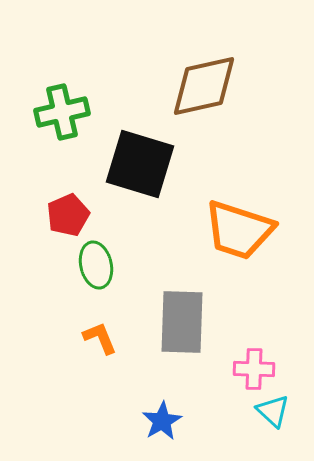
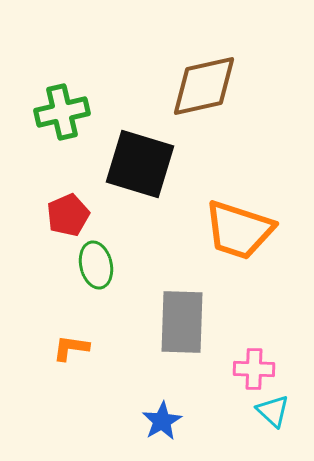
orange L-shape: moved 29 px left, 10 px down; rotated 60 degrees counterclockwise
